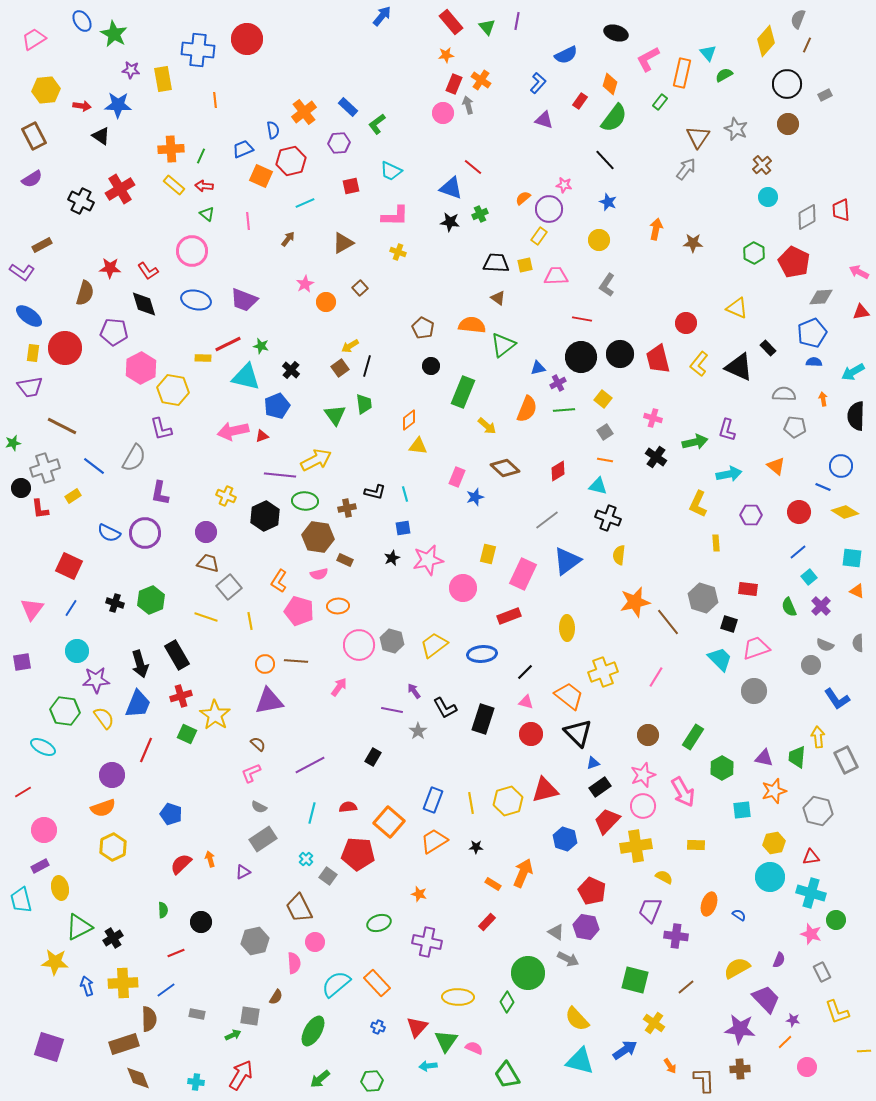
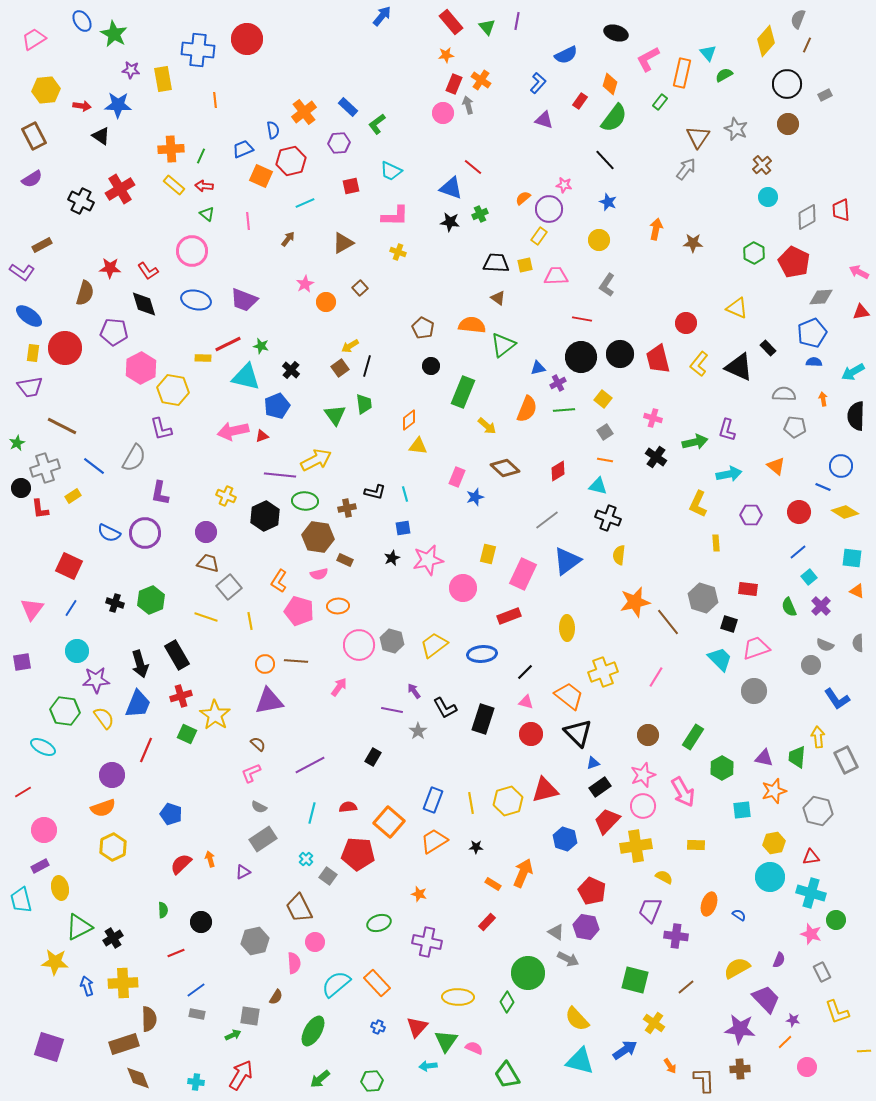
green star at (13, 443): moved 4 px right; rotated 14 degrees counterclockwise
blue line at (166, 990): moved 30 px right
